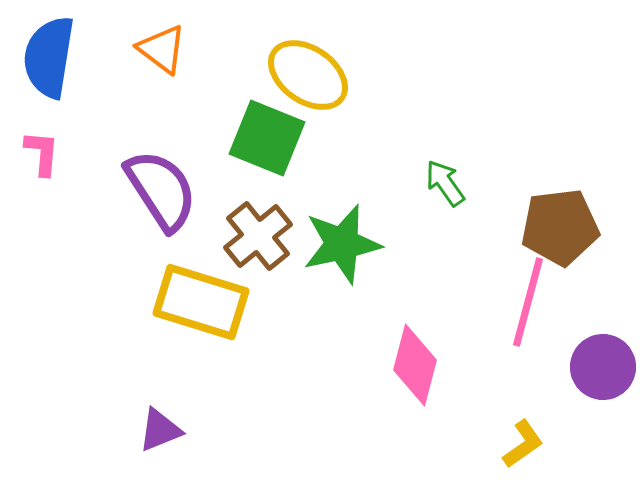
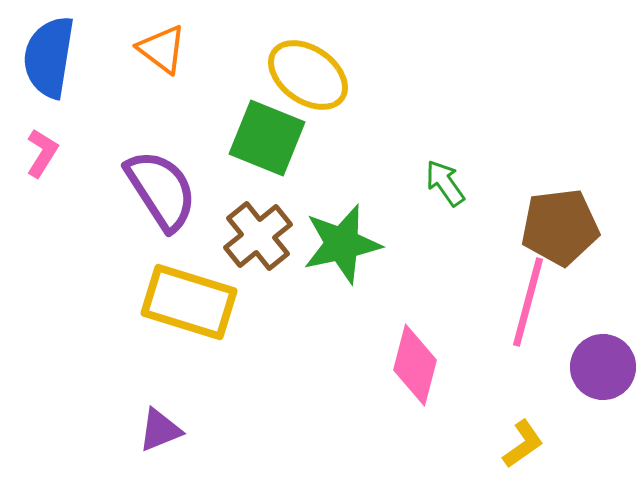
pink L-shape: rotated 27 degrees clockwise
yellow rectangle: moved 12 px left
